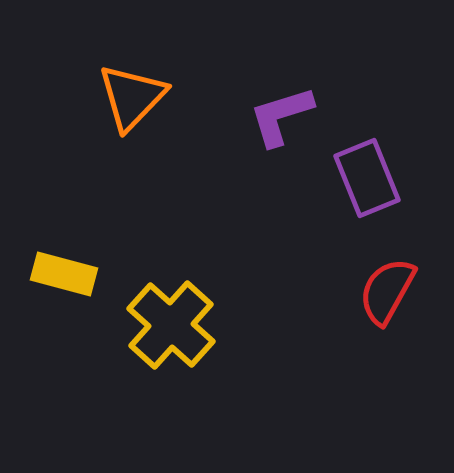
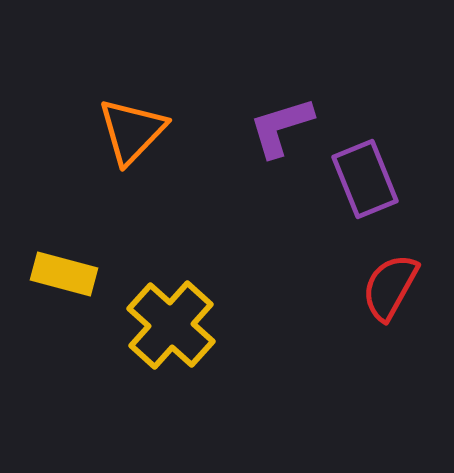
orange triangle: moved 34 px down
purple L-shape: moved 11 px down
purple rectangle: moved 2 px left, 1 px down
red semicircle: moved 3 px right, 4 px up
